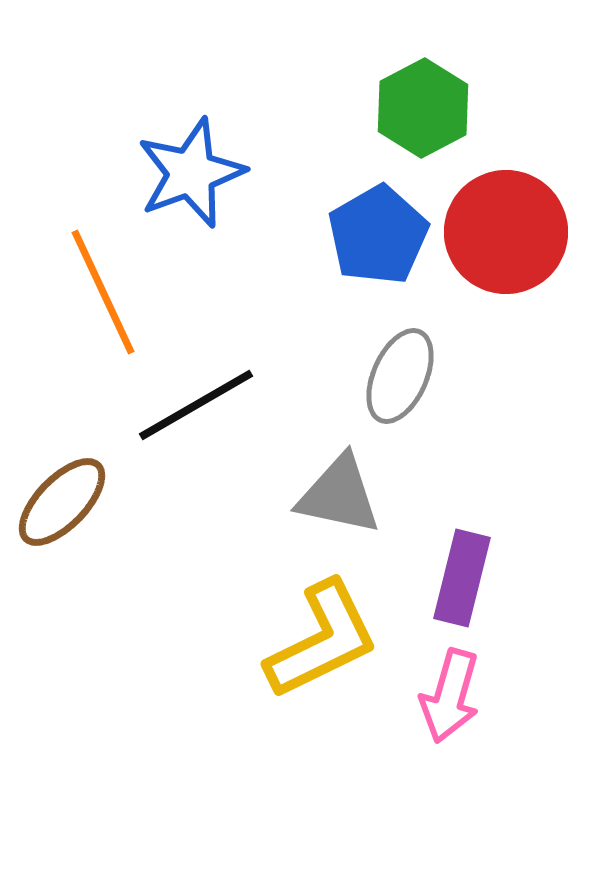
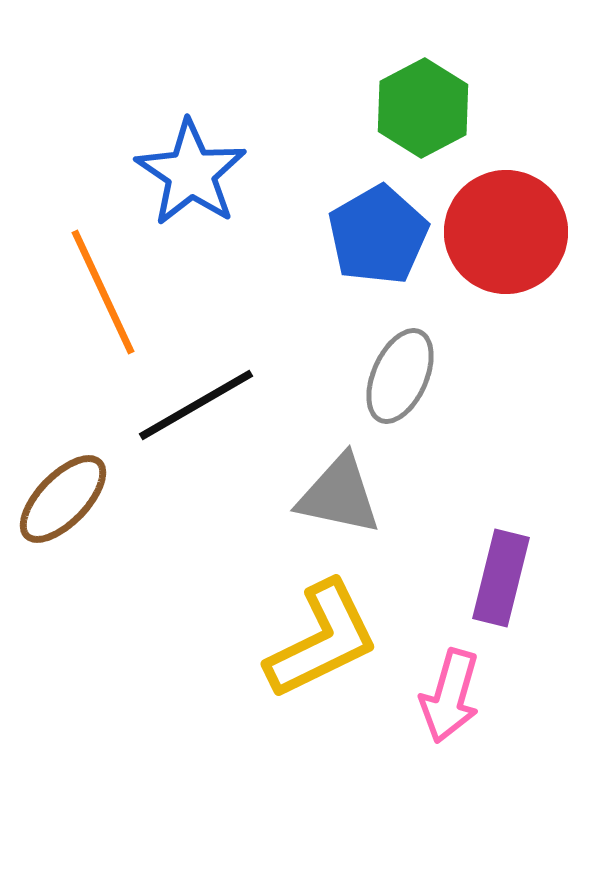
blue star: rotated 18 degrees counterclockwise
brown ellipse: moved 1 px right, 3 px up
purple rectangle: moved 39 px right
